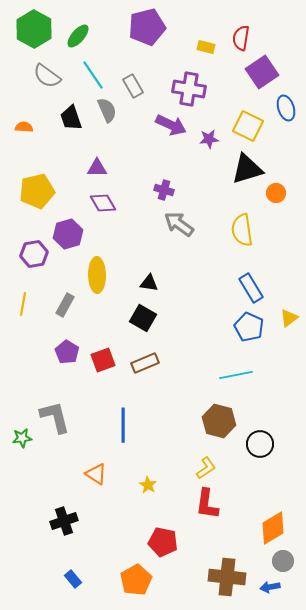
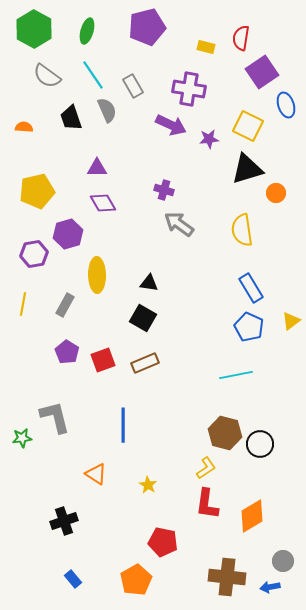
green ellipse at (78, 36): moved 9 px right, 5 px up; rotated 25 degrees counterclockwise
blue ellipse at (286, 108): moved 3 px up
yellow triangle at (289, 318): moved 2 px right, 3 px down
brown hexagon at (219, 421): moved 6 px right, 12 px down
orange diamond at (273, 528): moved 21 px left, 12 px up
